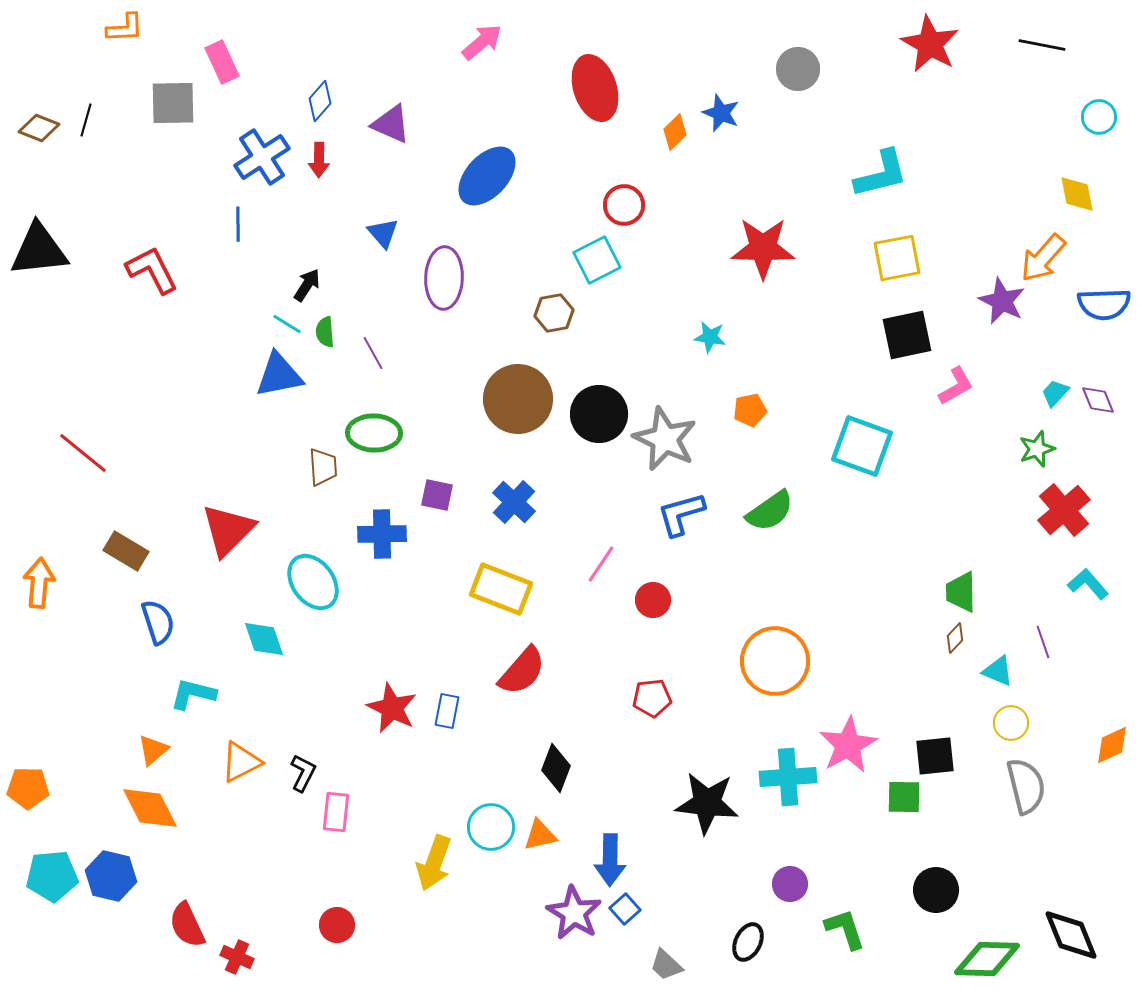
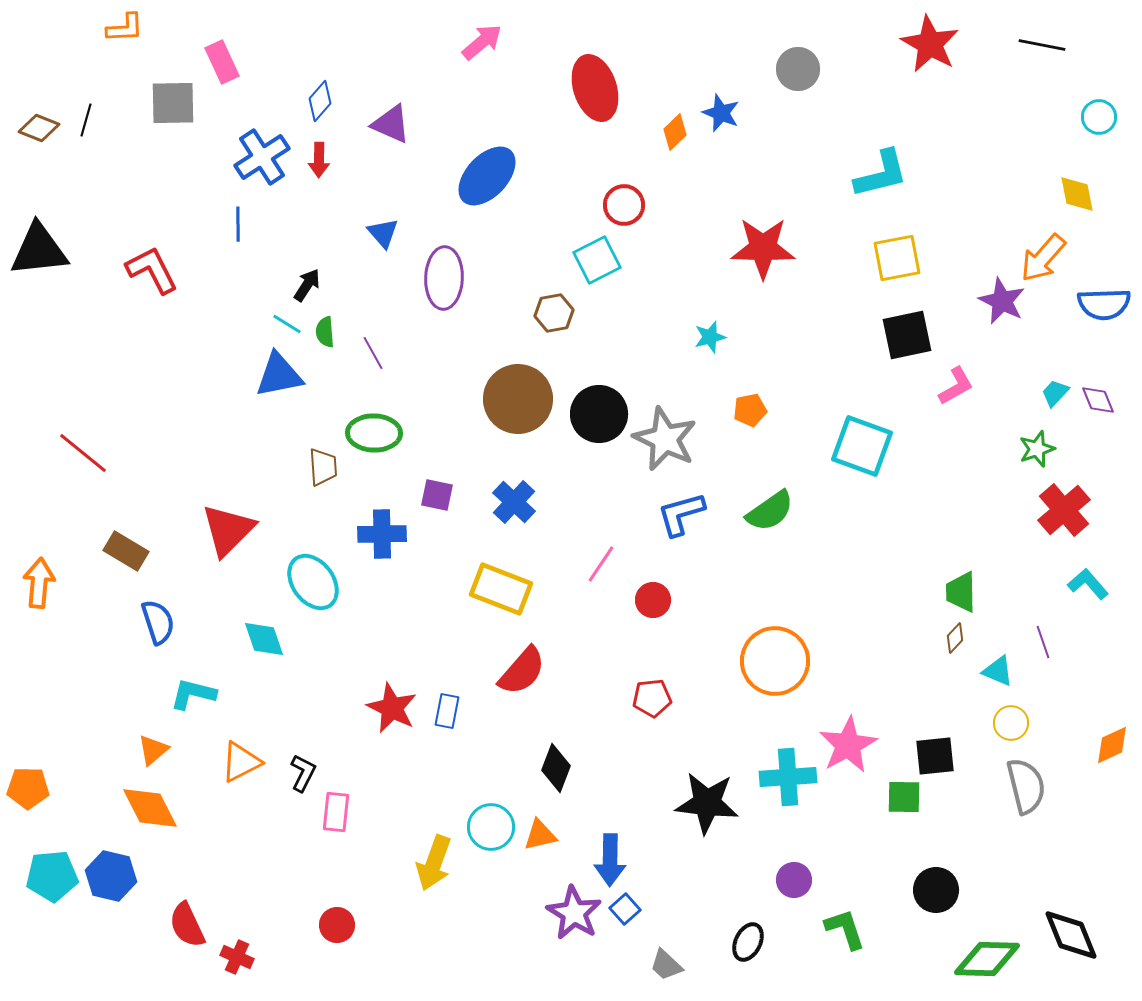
cyan star at (710, 337): rotated 24 degrees counterclockwise
purple circle at (790, 884): moved 4 px right, 4 px up
